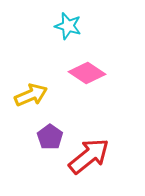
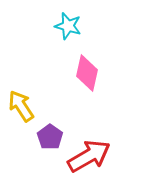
pink diamond: rotated 69 degrees clockwise
yellow arrow: moved 10 px left, 11 px down; rotated 100 degrees counterclockwise
red arrow: rotated 9 degrees clockwise
